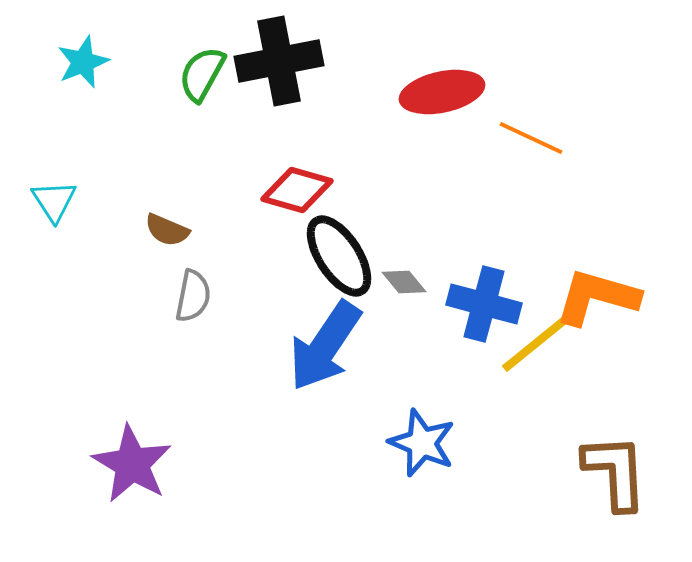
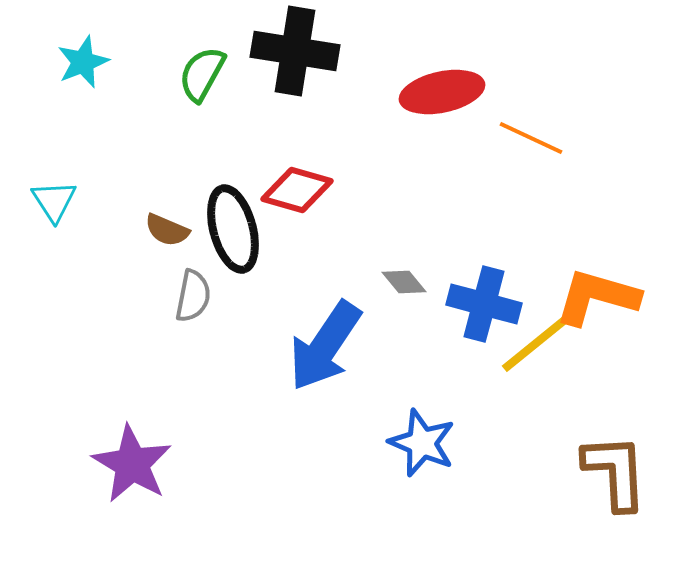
black cross: moved 16 px right, 10 px up; rotated 20 degrees clockwise
black ellipse: moved 106 px left, 27 px up; rotated 18 degrees clockwise
